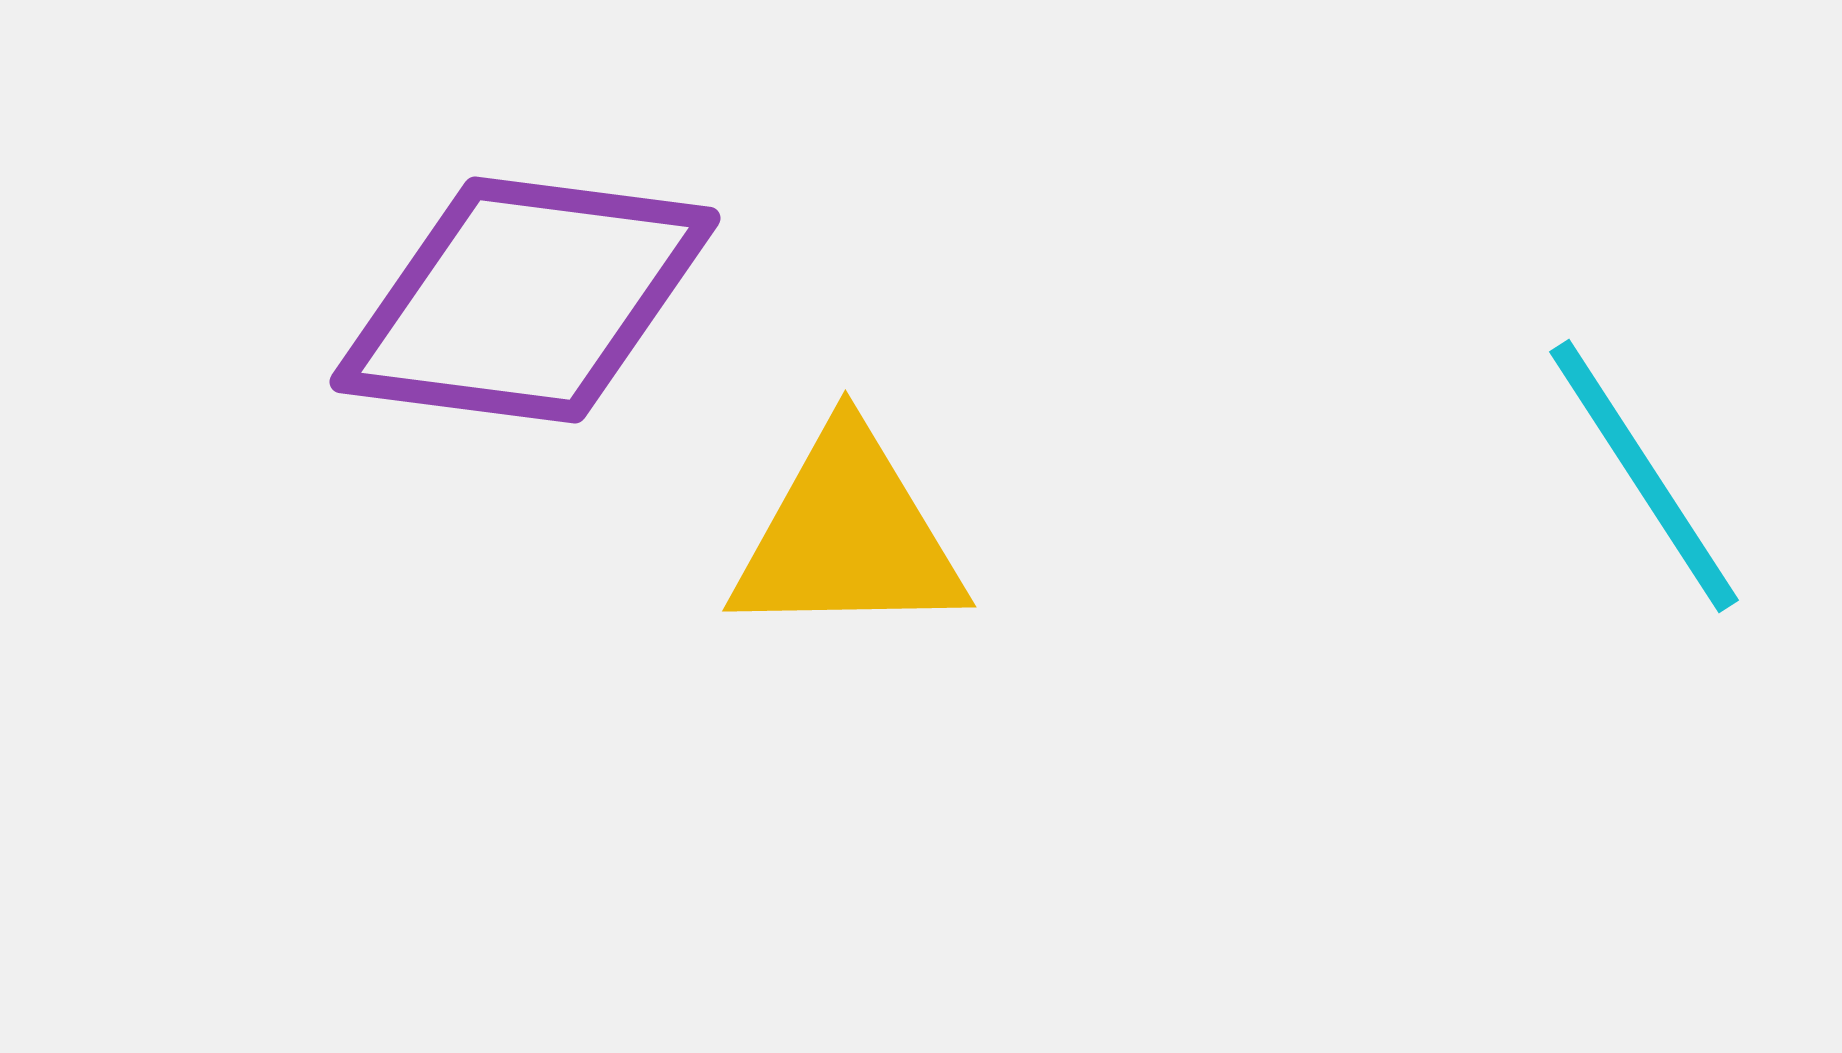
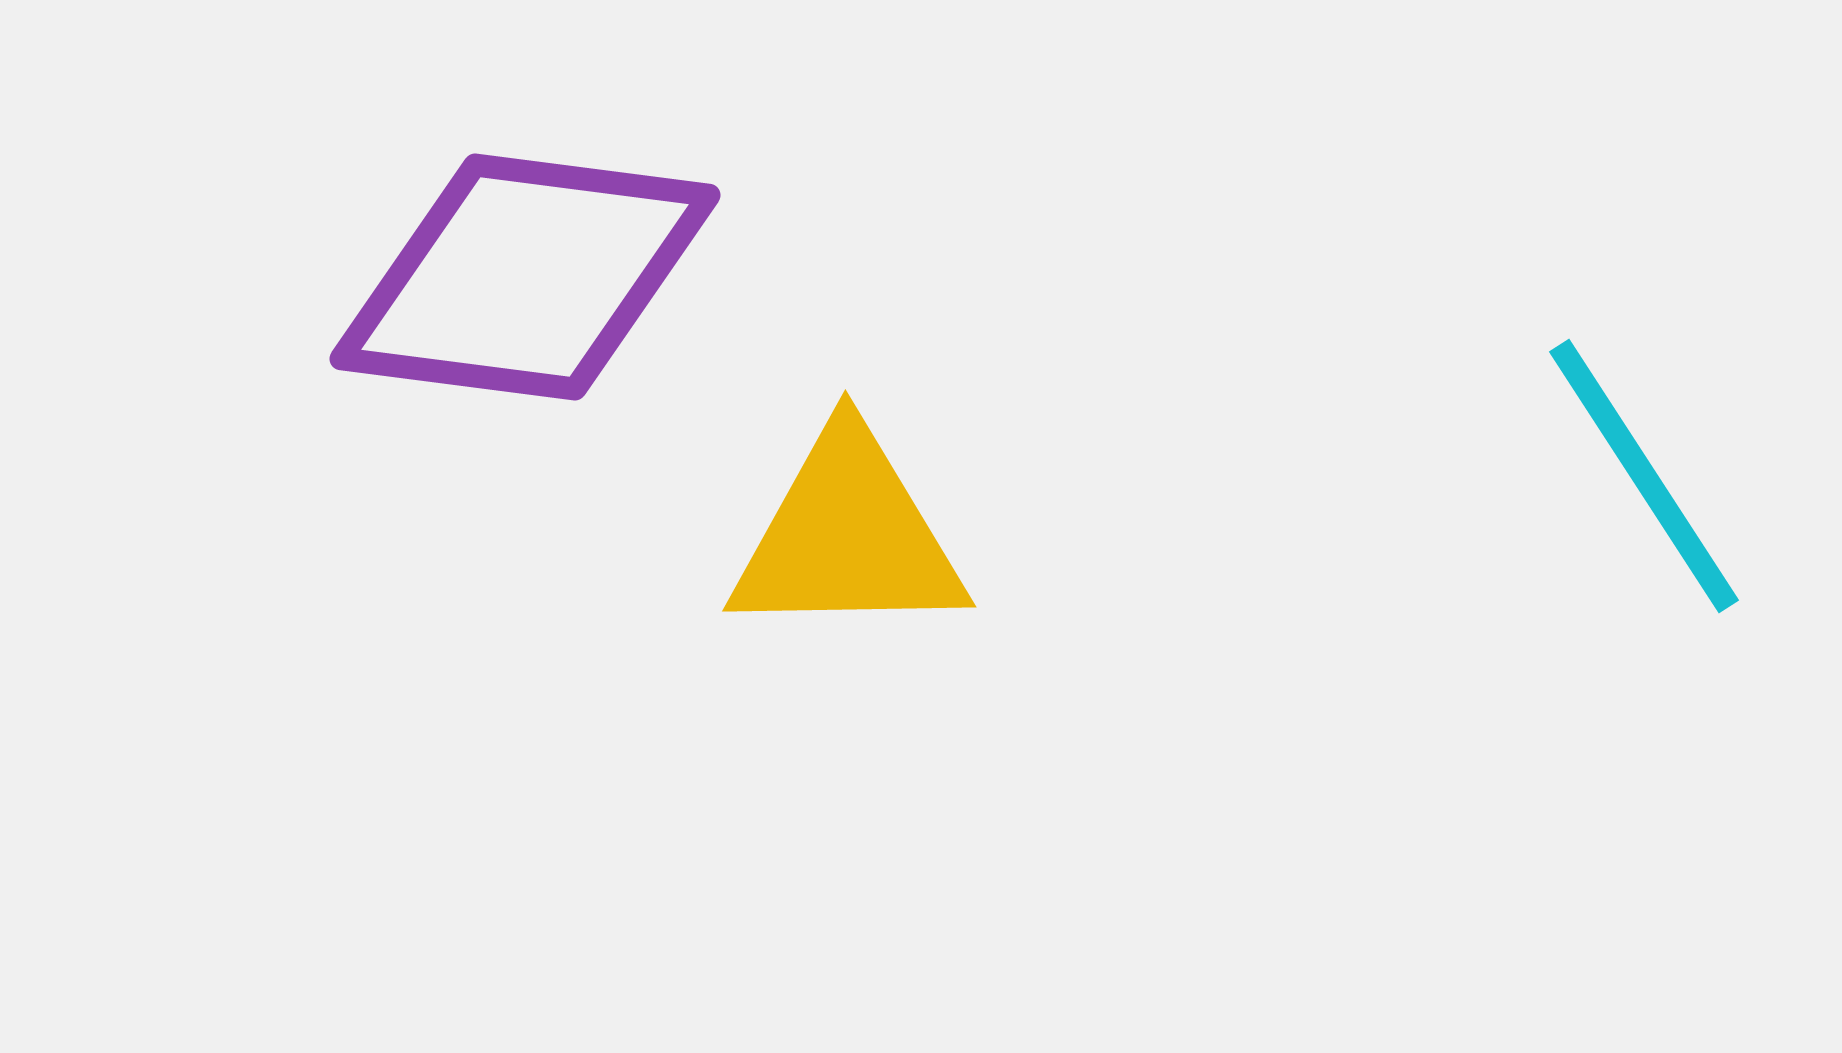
purple diamond: moved 23 px up
